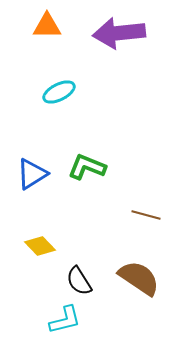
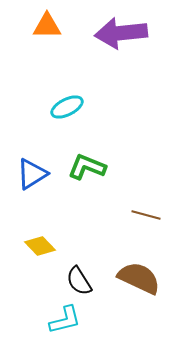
purple arrow: moved 2 px right
cyan ellipse: moved 8 px right, 15 px down
brown semicircle: rotated 9 degrees counterclockwise
